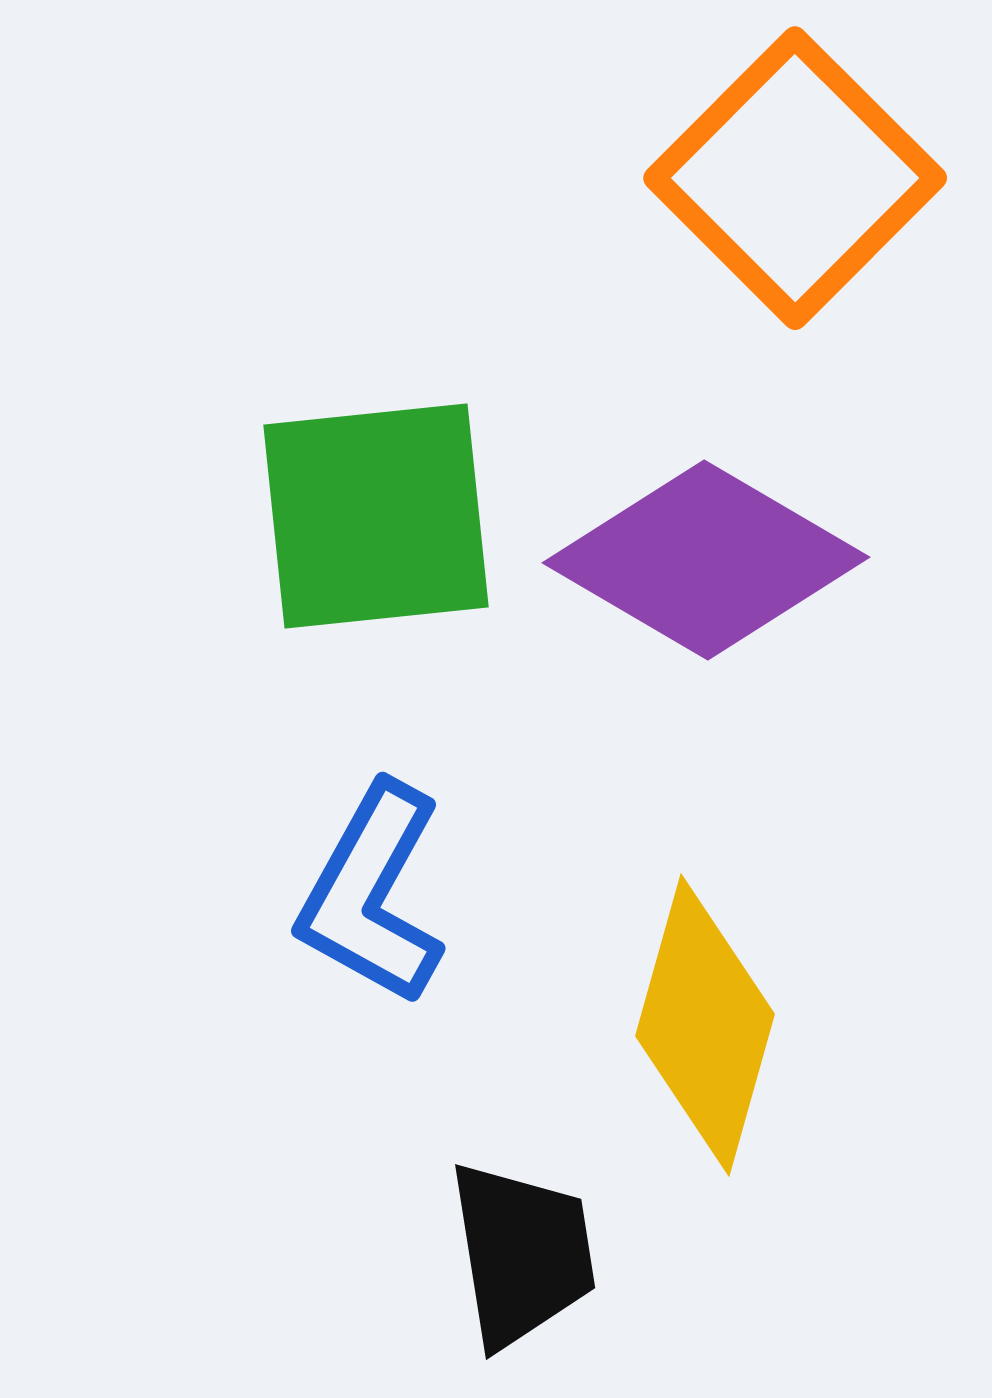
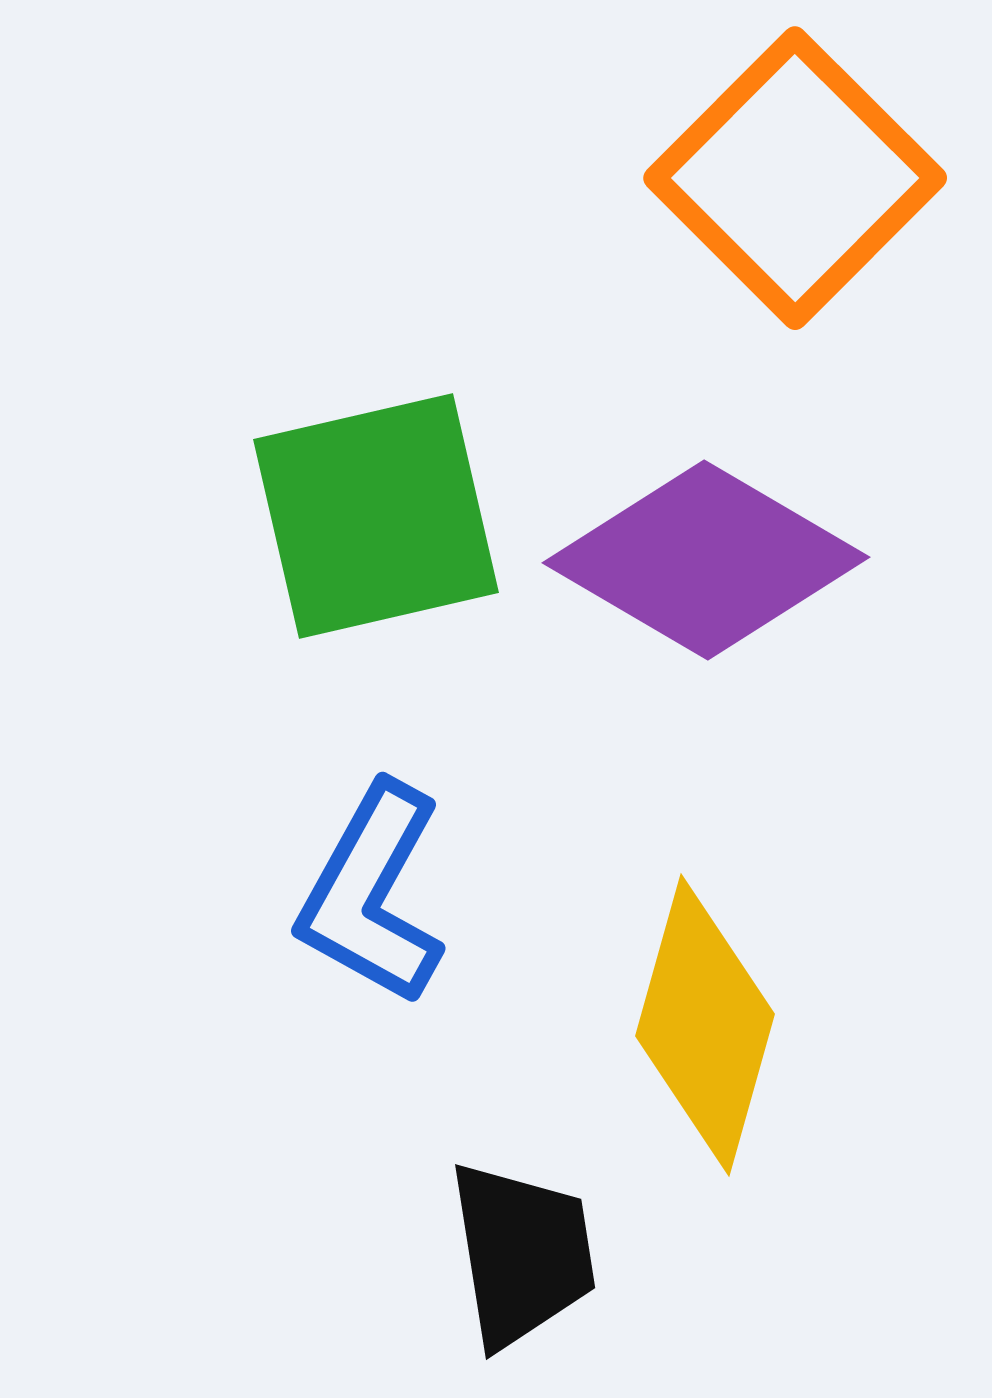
green square: rotated 7 degrees counterclockwise
